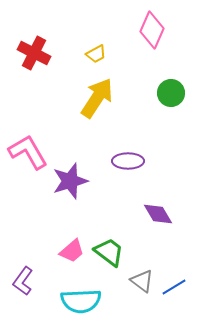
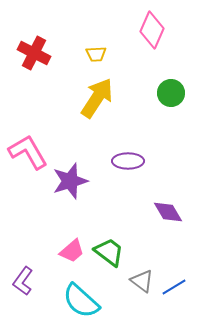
yellow trapezoid: rotated 25 degrees clockwise
purple diamond: moved 10 px right, 2 px up
cyan semicircle: rotated 45 degrees clockwise
